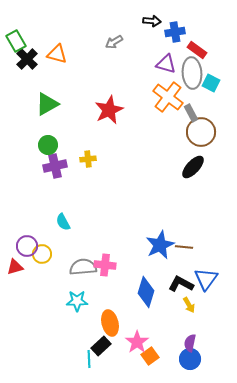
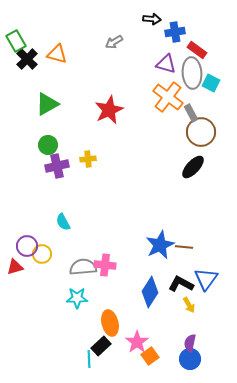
black arrow: moved 2 px up
purple cross: moved 2 px right
blue diamond: moved 4 px right; rotated 16 degrees clockwise
cyan star: moved 3 px up
